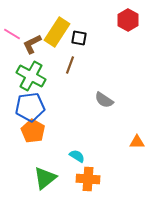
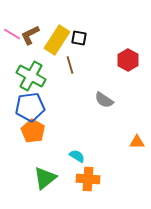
red hexagon: moved 40 px down
yellow rectangle: moved 8 px down
brown L-shape: moved 2 px left, 9 px up
brown line: rotated 36 degrees counterclockwise
